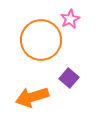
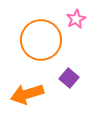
pink star: moved 6 px right
orange arrow: moved 5 px left, 3 px up
